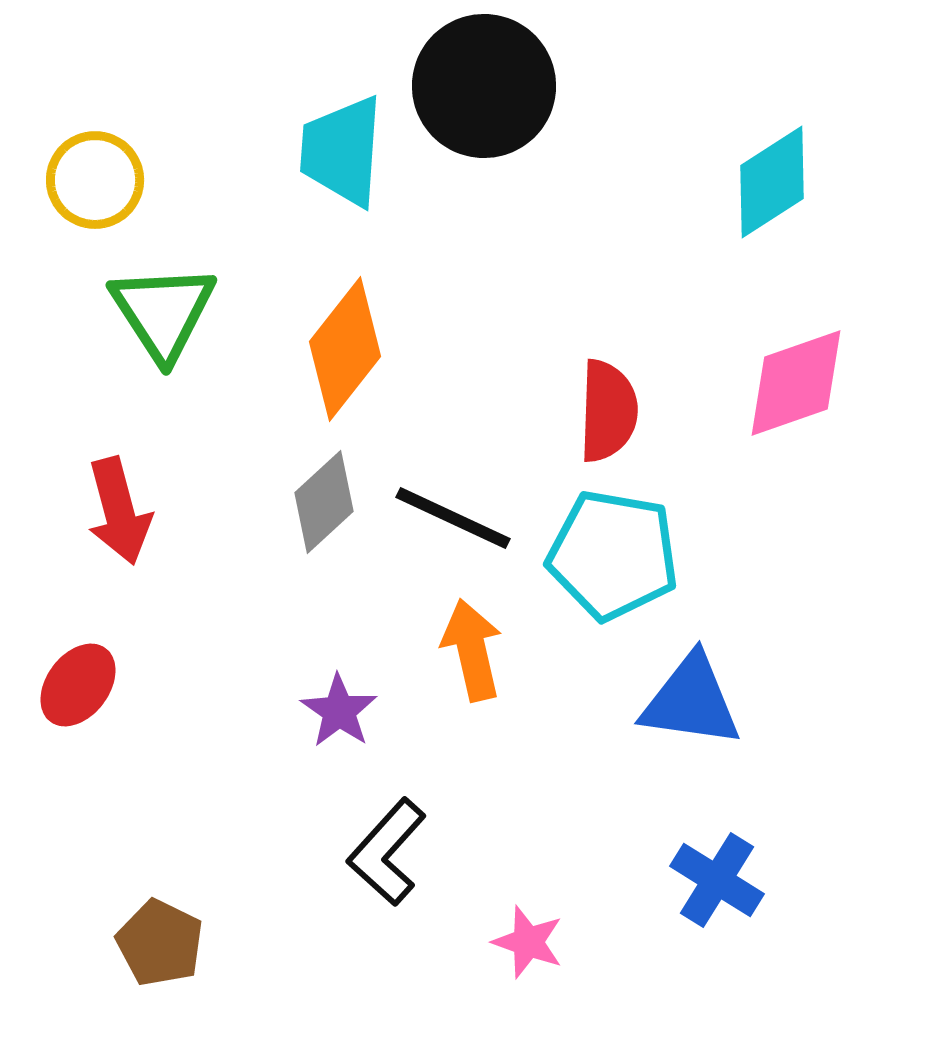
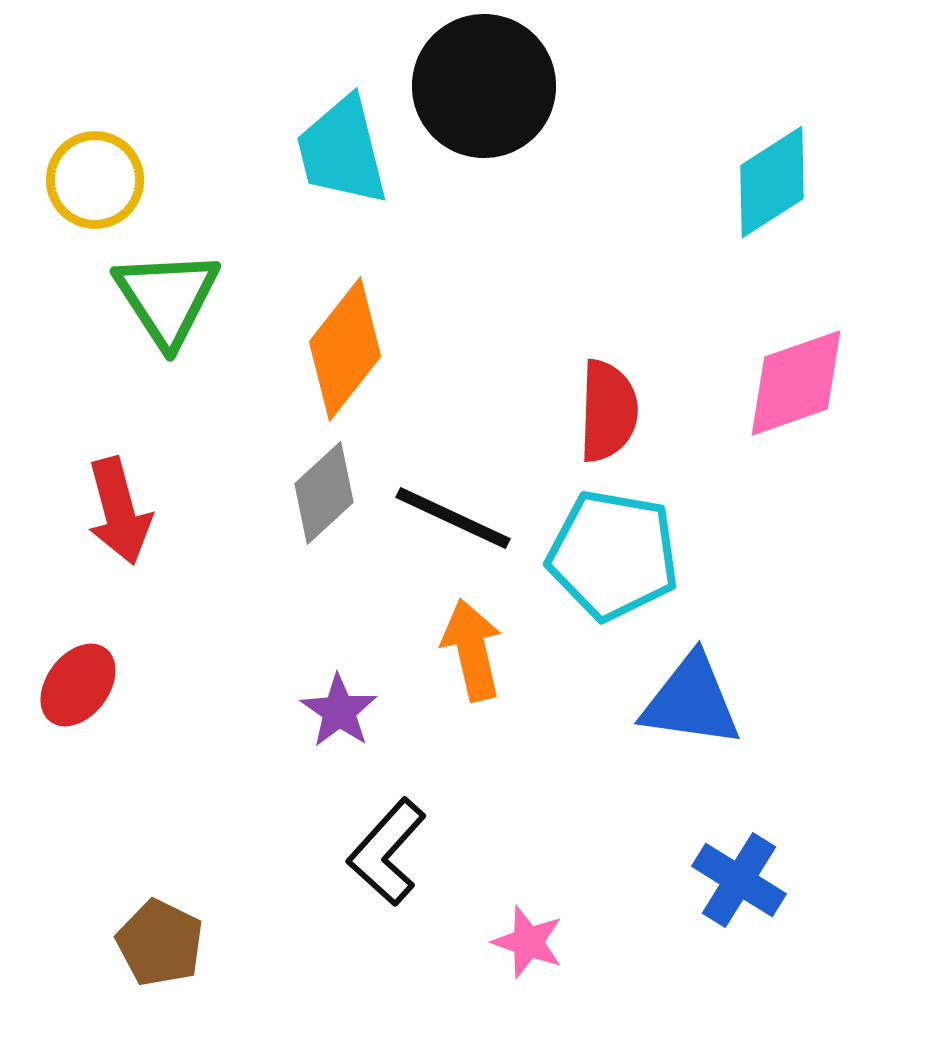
cyan trapezoid: rotated 18 degrees counterclockwise
green triangle: moved 4 px right, 14 px up
gray diamond: moved 9 px up
blue cross: moved 22 px right
